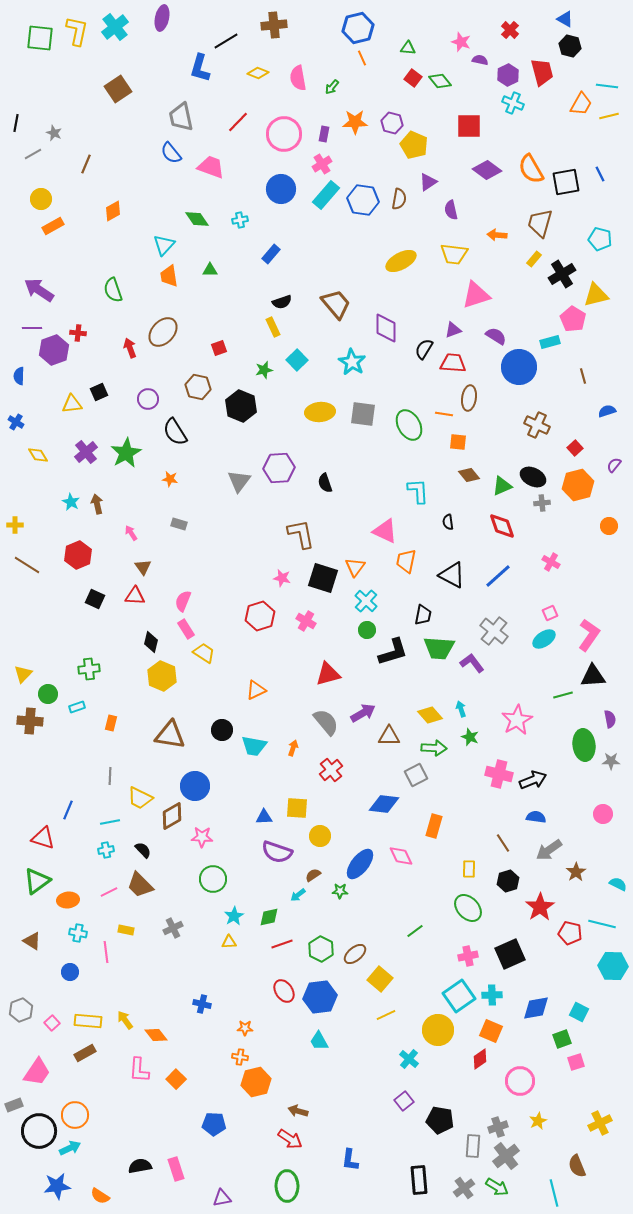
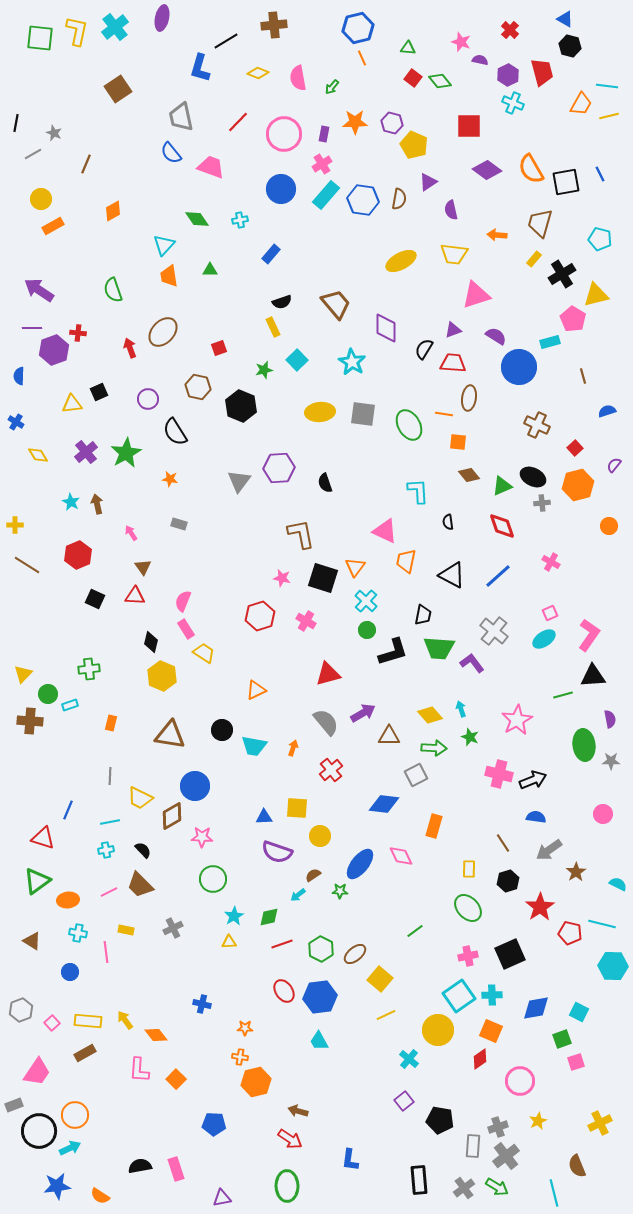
cyan rectangle at (77, 707): moved 7 px left, 2 px up
